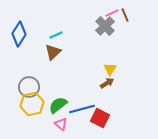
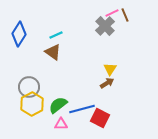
brown triangle: rotated 42 degrees counterclockwise
yellow hexagon: rotated 15 degrees counterclockwise
pink triangle: rotated 40 degrees counterclockwise
